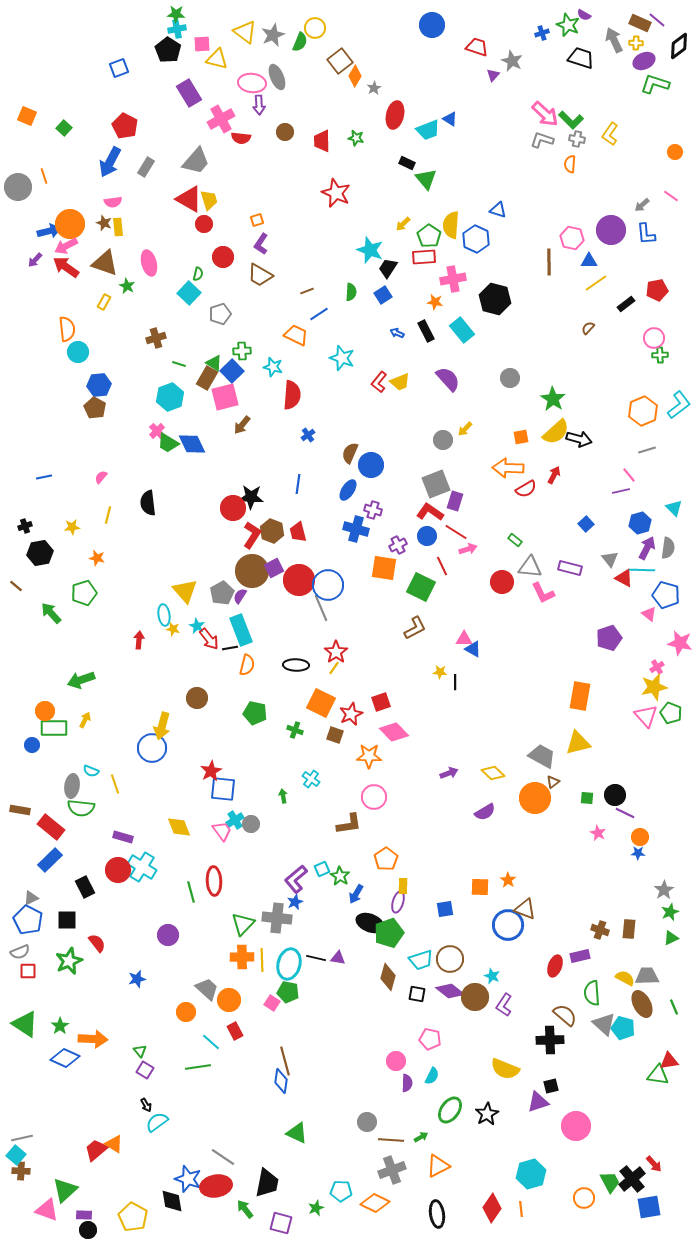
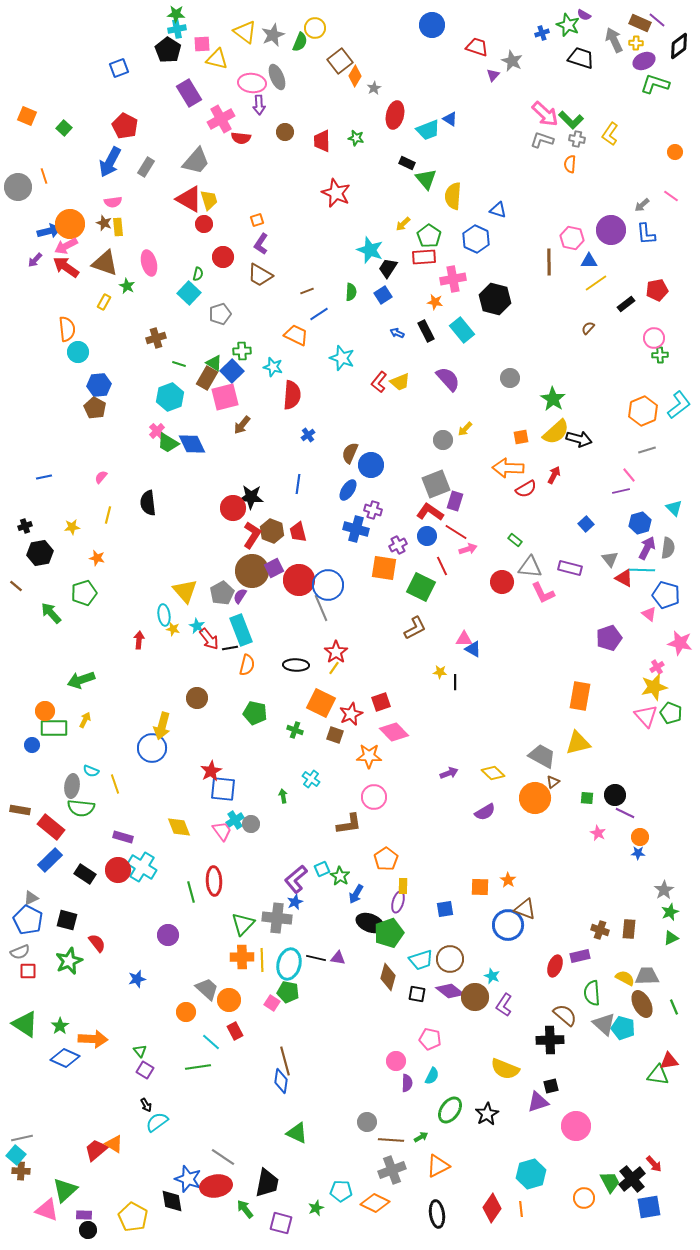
yellow semicircle at (451, 225): moved 2 px right, 29 px up
black rectangle at (85, 887): moved 13 px up; rotated 30 degrees counterclockwise
black square at (67, 920): rotated 15 degrees clockwise
